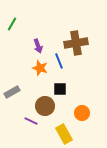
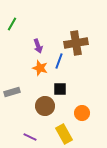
blue line: rotated 42 degrees clockwise
gray rectangle: rotated 14 degrees clockwise
purple line: moved 1 px left, 16 px down
